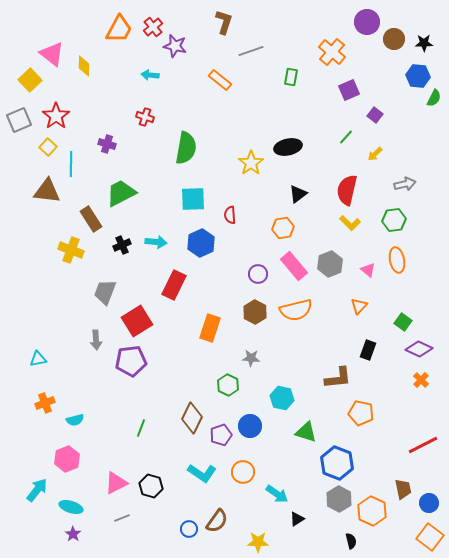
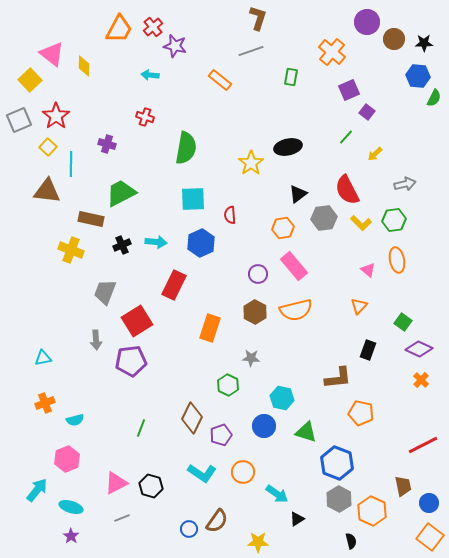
brown L-shape at (224, 22): moved 34 px right, 4 px up
purple square at (375, 115): moved 8 px left, 3 px up
red semicircle at (347, 190): rotated 40 degrees counterclockwise
brown rectangle at (91, 219): rotated 45 degrees counterclockwise
yellow L-shape at (350, 223): moved 11 px right
gray hexagon at (330, 264): moved 6 px left, 46 px up; rotated 15 degrees clockwise
cyan triangle at (38, 359): moved 5 px right, 1 px up
blue circle at (250, 426): moved 14 px right
brown trapezoid at (403, 489): moved 3 px up
purple star at (73, 534): moved 2 px left, 2 px down
